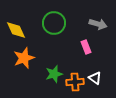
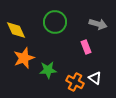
green circle: moved 1 px right, 1 px up
green star: moved 6 px left, 4 px up; rotated 12 degrees clockwise
orange cross: rotated 30 degrees clockwise
